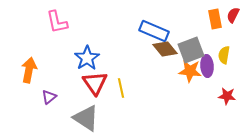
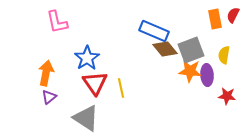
purple ellipse: moved 9 px down
orange arrow: moved 17 px right, 3 px down
